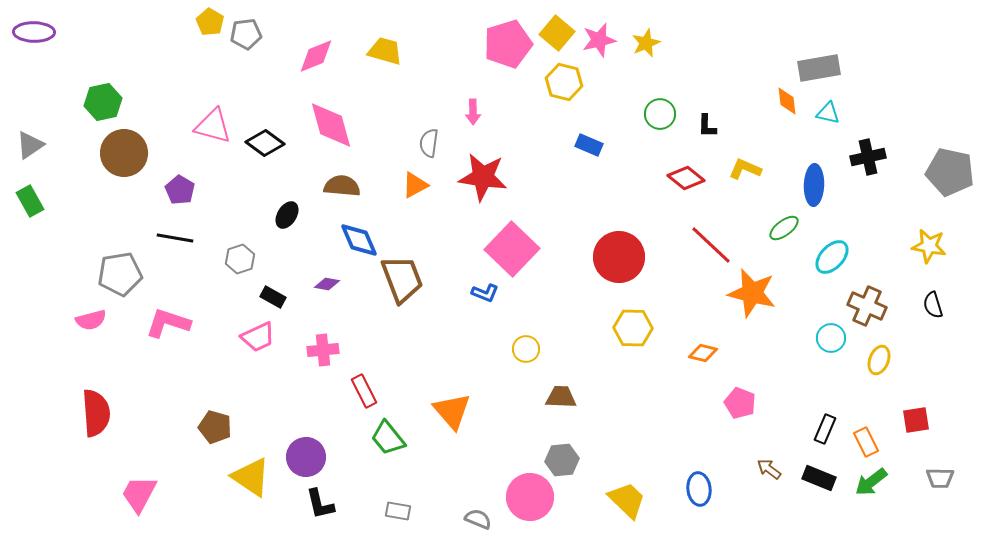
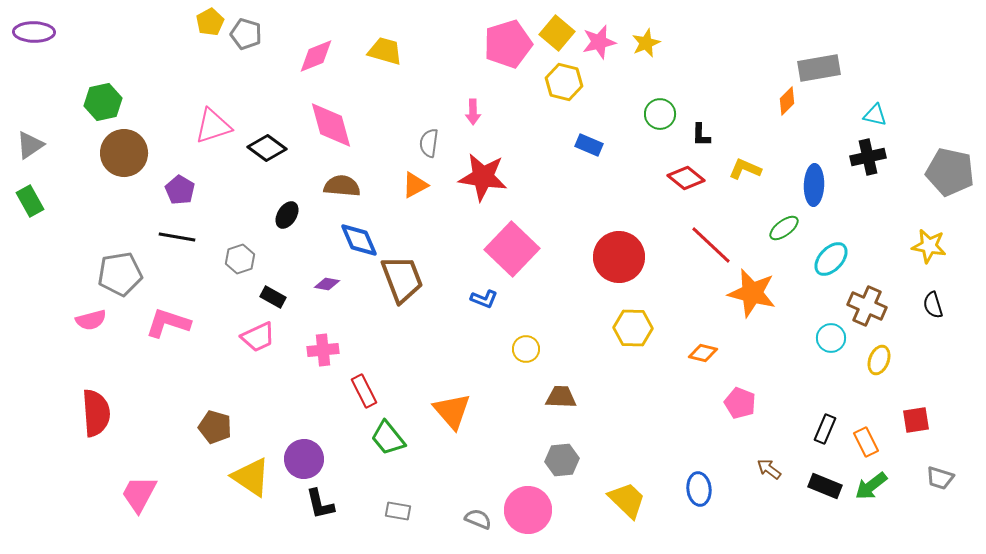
yellow pentagon at (210, 22): rotated 12 degrees clockwise
gray pentagon at (246, 34): rotated 24 degrees clockwise
pink star at (599, 40): moved 2 px down
orange diamond at (787, 101): rotated 52 degrees clockwise
cyan triangle at (828, 113): moved 47 px right, 2 px down
pink triangle at (213, 126): rotated 33 degrees counterclockwise
black L-shape at (707, 126): moved 6 px left, 9 px down
black diamond at (265, 143): moved 2 px right, 5 px down
black line at (175, 238): moved 2 px right, 1 px up
cyan ellipse at (832, 257): moved 1 px left, 2 px down
blue L-shape at (485, 293): moved 1 px left, 6 px down
purple circle at (306, 457): moved 2 px left, 2 px down
black rectangle at (819, 478): moved 6 px right, 8 px down
gray trapezoid at (940, 478): rotated 16 degrees clockwise
green arrow at (871, 482): moved 4 px down
pink circle at (530, 497): moved 2 px left, 13 px down
